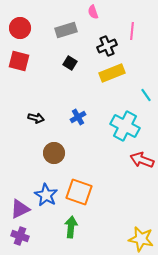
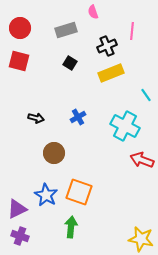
yellow rectangle: moved 1 px left
purple triangle: moved 3 px left
